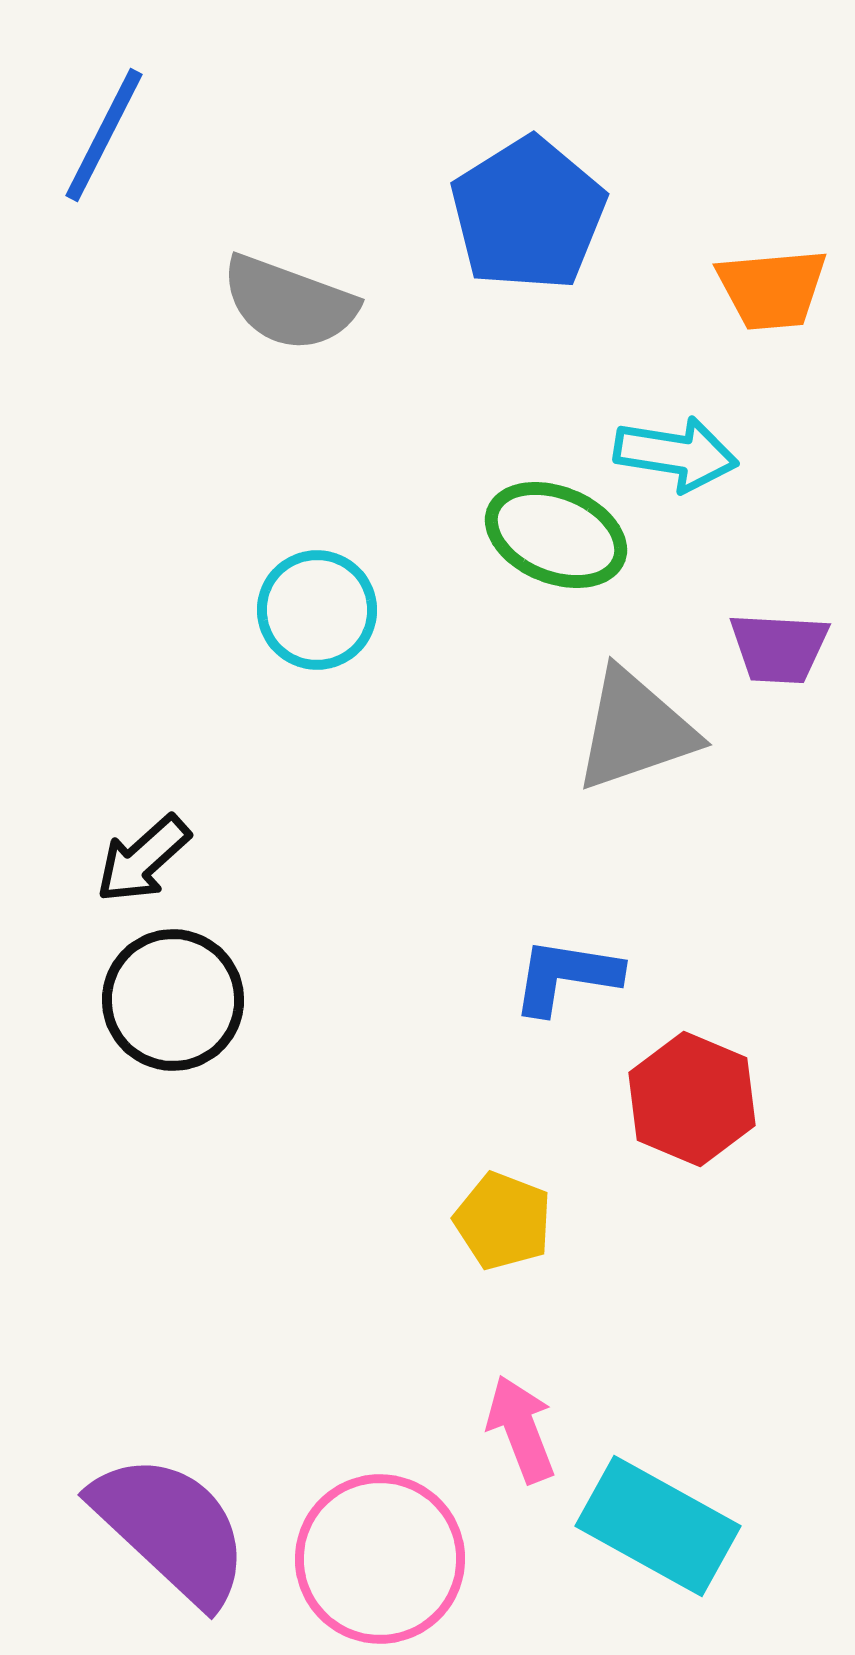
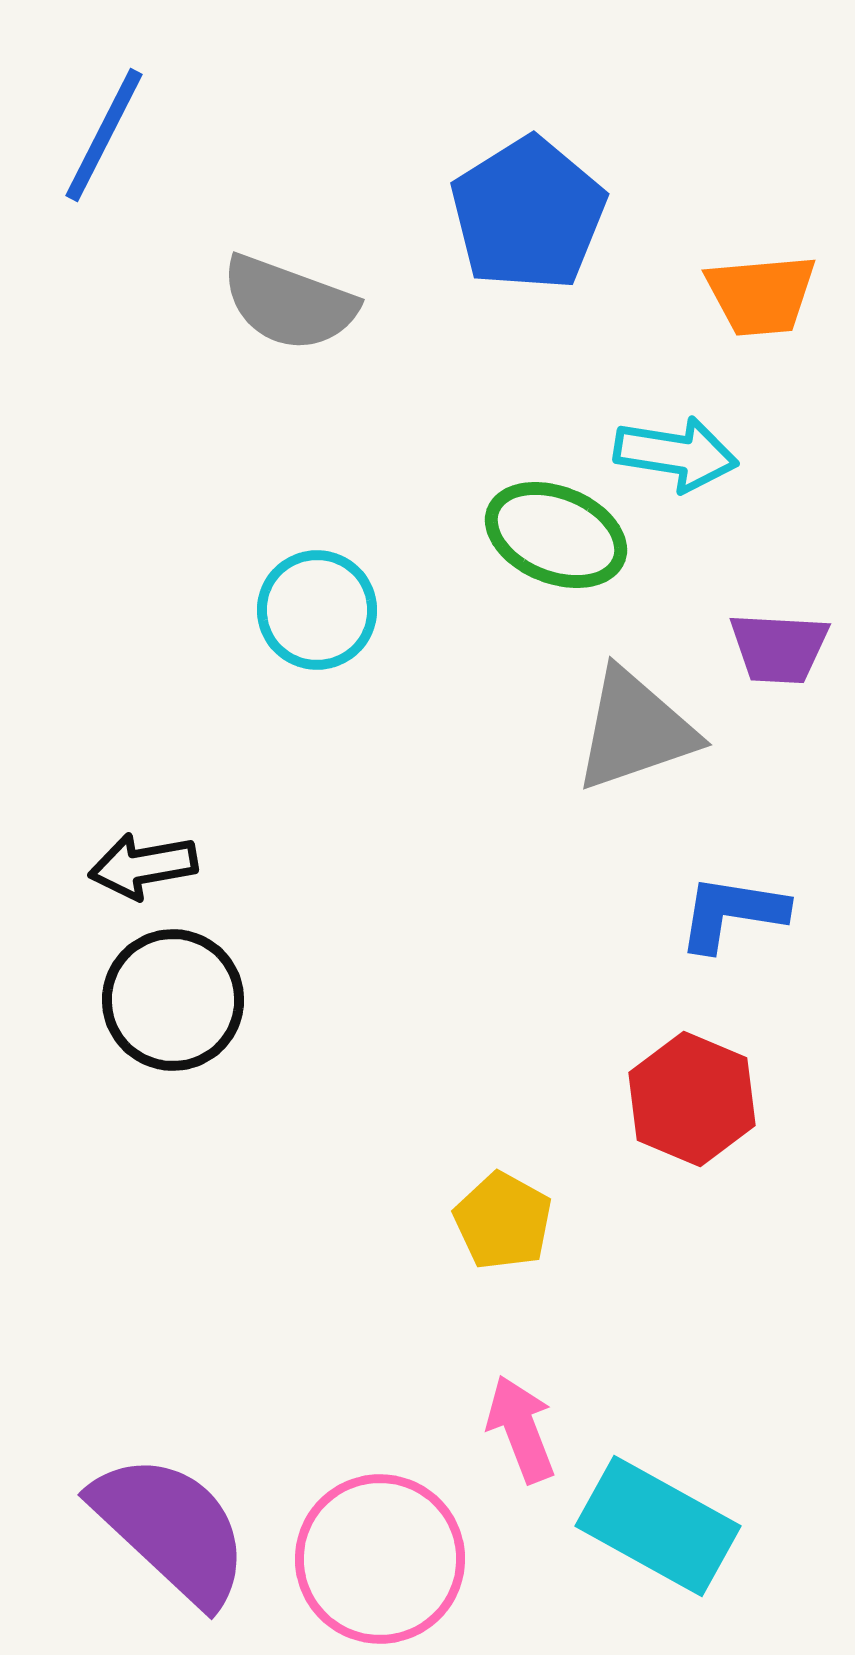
orange trapezoid: moved 11 px left, 6 px down
black arrow: moved 7 px down; rotated 32 degrees clockwise
blue L-shape: moved 166 px right, 63 px up
yellow pentagon: rotated 8 degrees clockwise
